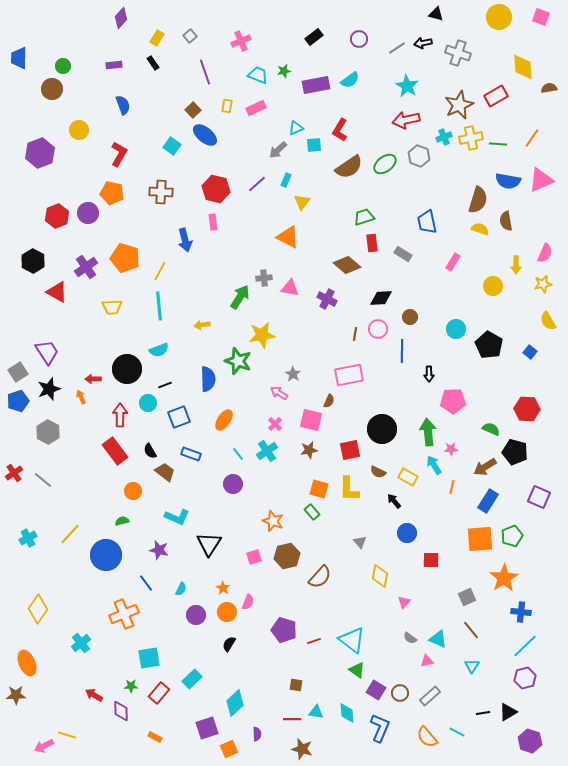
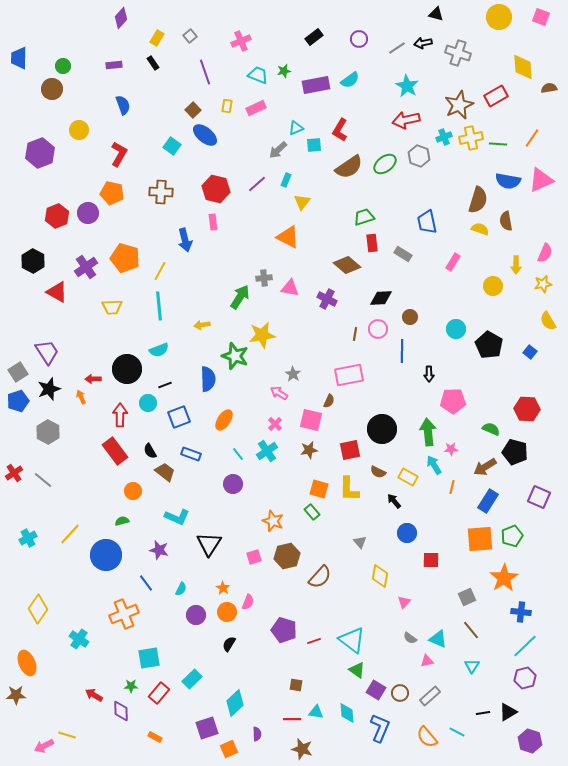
green star at (238, 361): moved 3 px left, 5 px up
cyan cross at (81, 643): moved 2 px left, 4 px up; rotated 18 degrees counterclockwise
